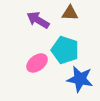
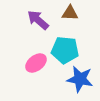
purple arrow: rotated 10 degrees clockwise
cyan pentagon: rotated 12 degrees counterclockwise
pink ellipse: moved 1 px left
